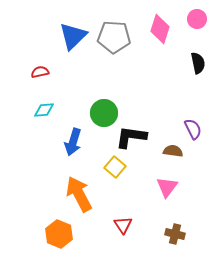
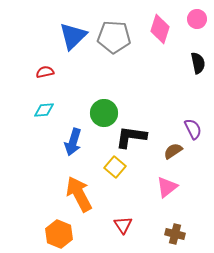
red semicircle: moved 5 px right
brown semicircle: rotated 42 degrees counterclockwise
pink triangle: rotated 15 degrees clockwise
